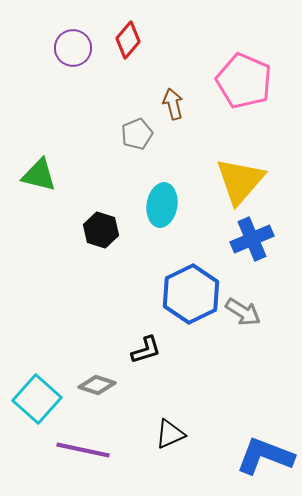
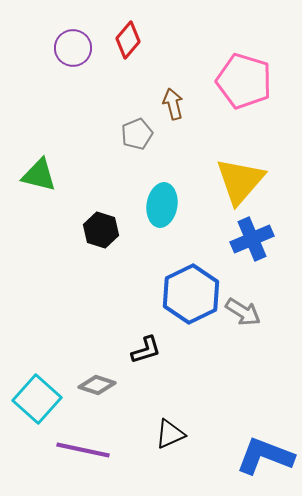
pink pentagon: rotated 6 degrees counterclockwise
